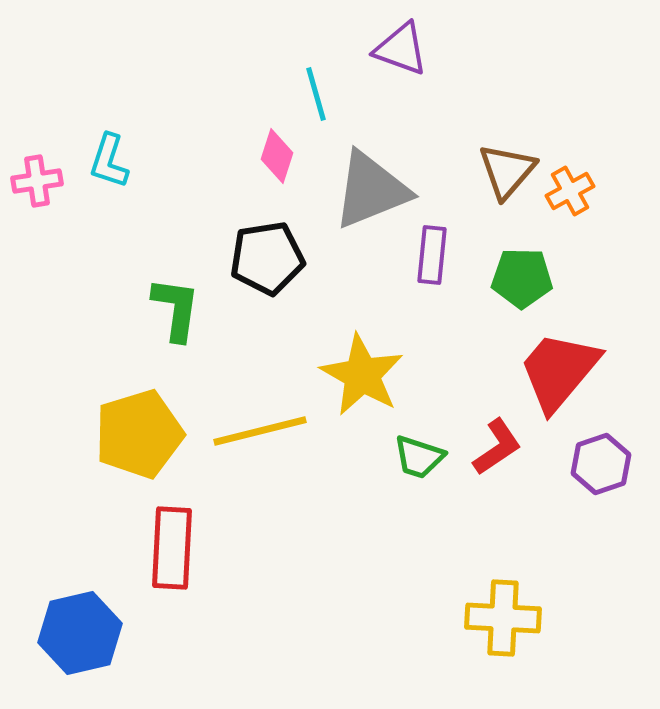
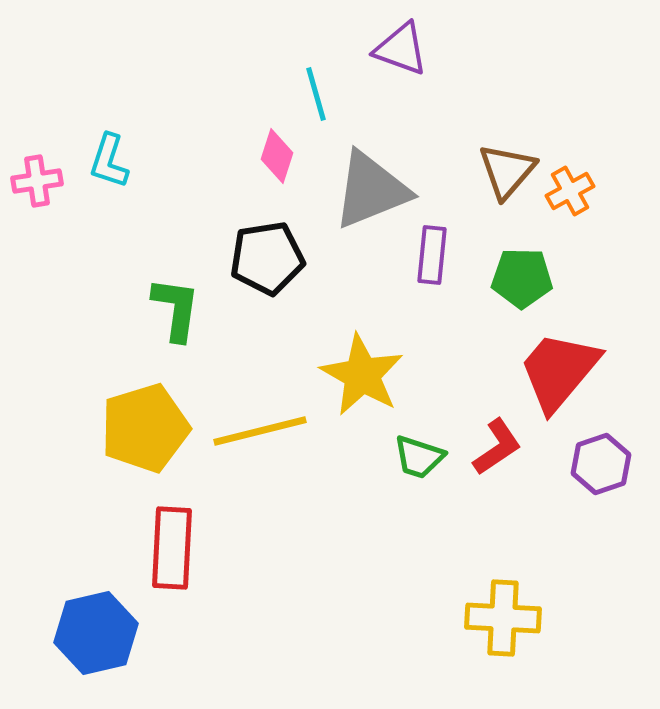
yellow pentagon: moved 6 px right, 6 px up
blue hexagon: moved 16 px right
